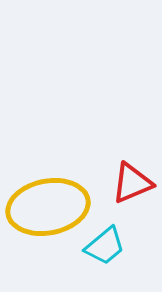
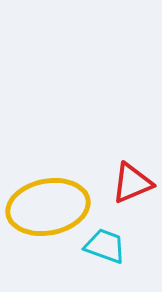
cyan trapezoid: rotated 120 degrees counterclockwise
